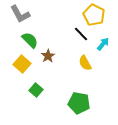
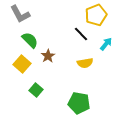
yellow pentagon: moved 2 px right; rotated 25 degrees clockwise
cyan arrow: moved 3 px right
yellow semicircle: rotated 70 degrees counterclockwise
